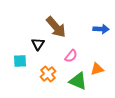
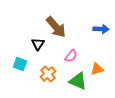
cyan square: moved 3 px down; rotated 24 degrees clockwise
